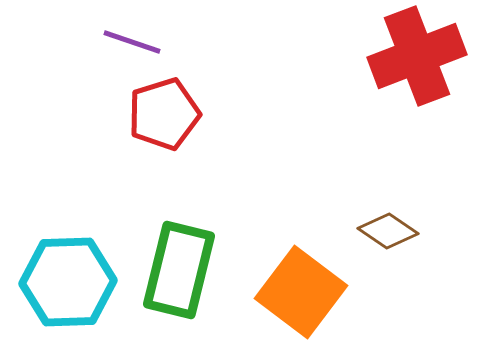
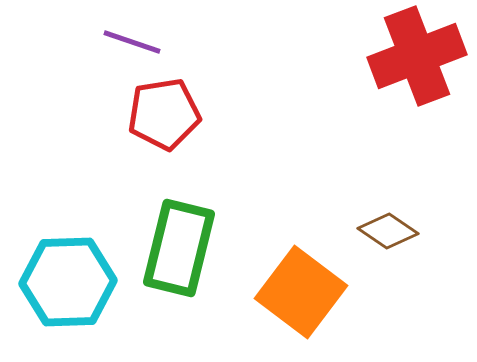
red pentagon: rotated 8 degrees clockwise
green rectangle: moved 22 px up
